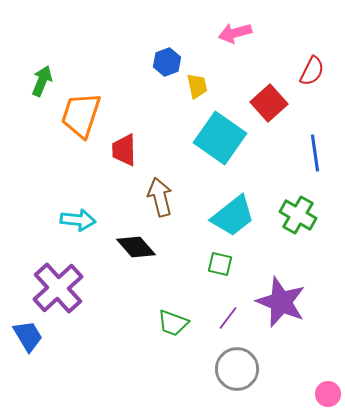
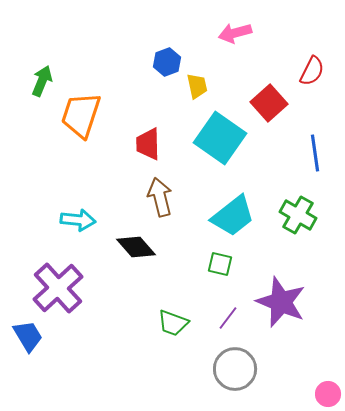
red trapezoid: moved 24 px right, 6 px up
gray circle: moved 2 px left
